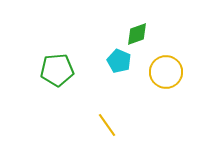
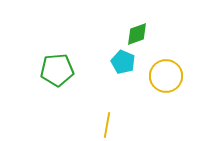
cyan pentagon: moved 4 px right, 1 px down
yellow circle: moved 4 px down
yellow line: rotated 45 degrees clockwise
